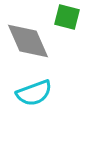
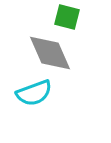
gray diamond: moved 22 px right, 12 px down
